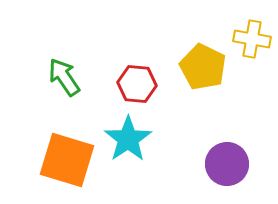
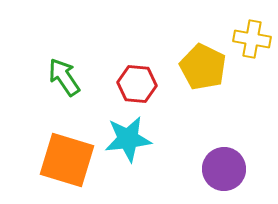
cyan star: rotated 27 degrees clockwise
purple circle: moved 3 px left, 5 px down
